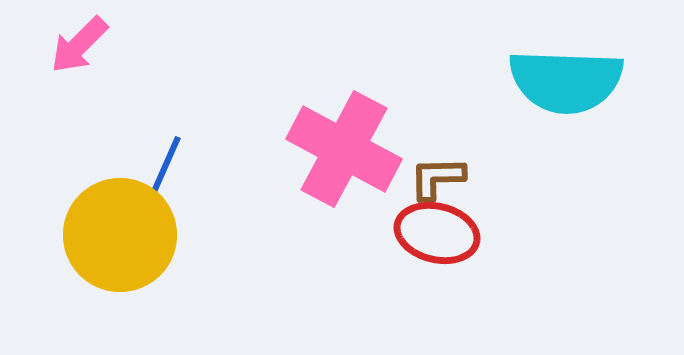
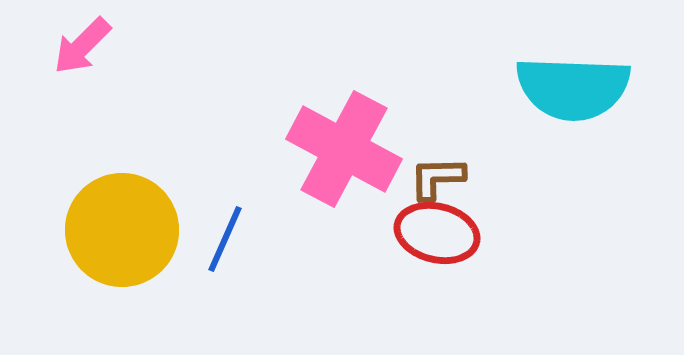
pink arrow: moved 3 px right, 1 px down
cyan semicircle: moved 7 px right, 7 px down
blue line: moved 61 px right, 70 px down
yellow circle: moved 2 px right, 5 px up
